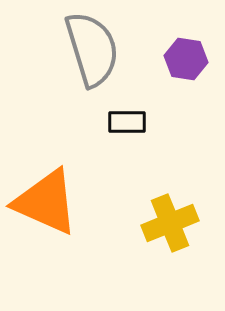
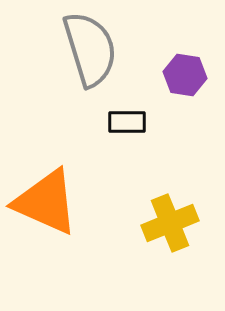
gray semicircle: moved 2 px left
purple hexagon: moved 1 px left, 16 px down
